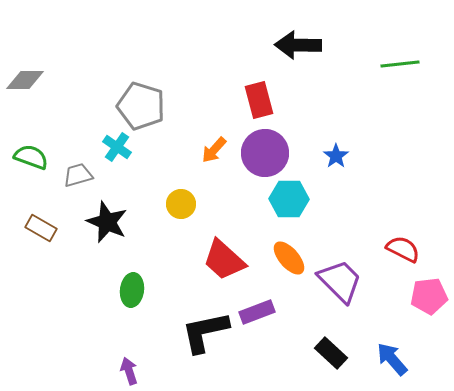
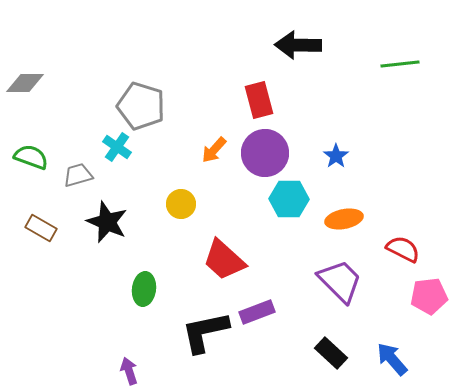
gray diamond: moved 3 px down
orange ellipse: moved 55 px right, 39 px up; rotated 60 degrees counterclockwise
green ellipse: moved 12 px right, 1 px up
